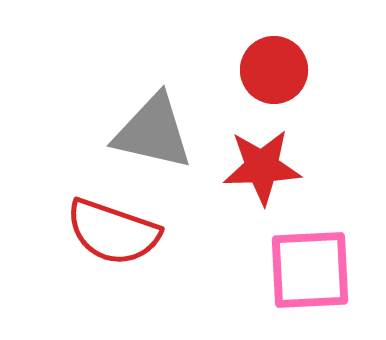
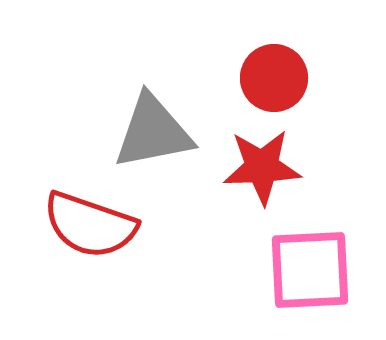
red circle: moved 8 px down
gray triangle: rotated 24 degrees counterclockwise
red semicircle: moved 23 px left, 7 px up
